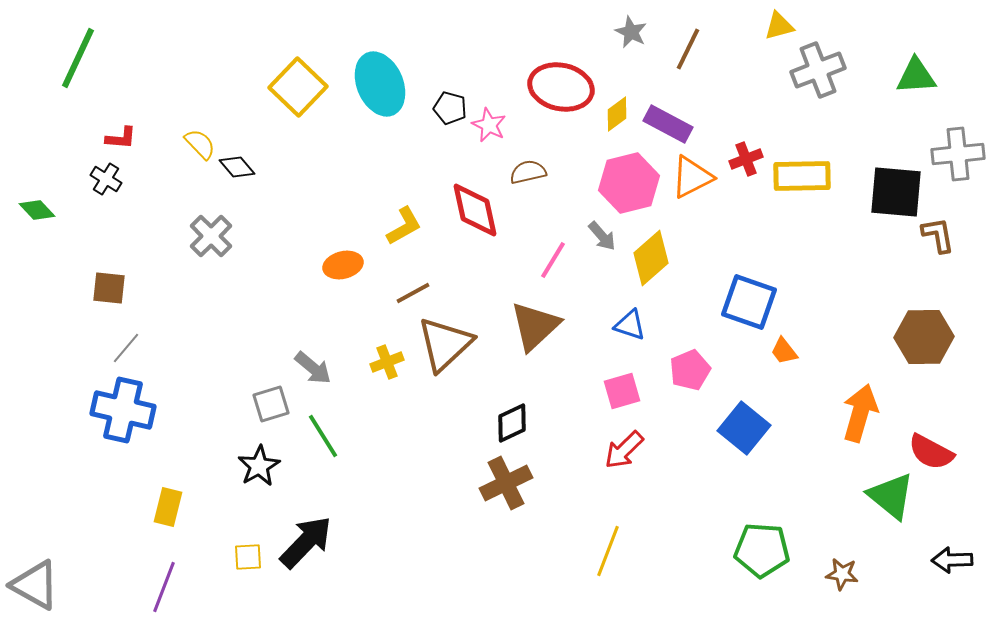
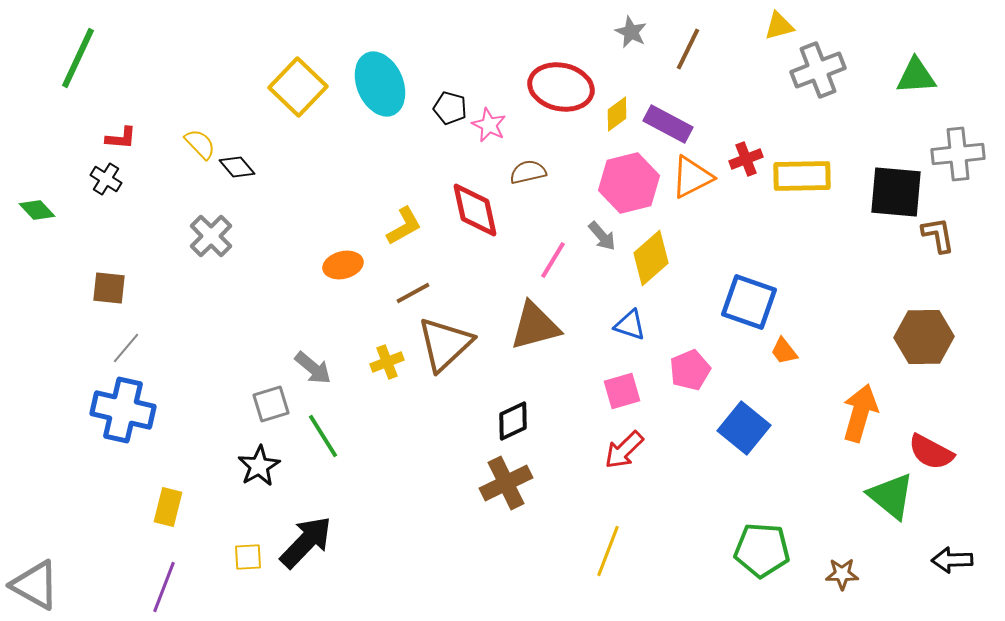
brown triangle at (535, 326): rotated 28 degrees clockwise
black diamond at (512, 423): moved 1 px right, 2 px up
brown star at (842, 574): rotated 8 degrees counterclockwise
